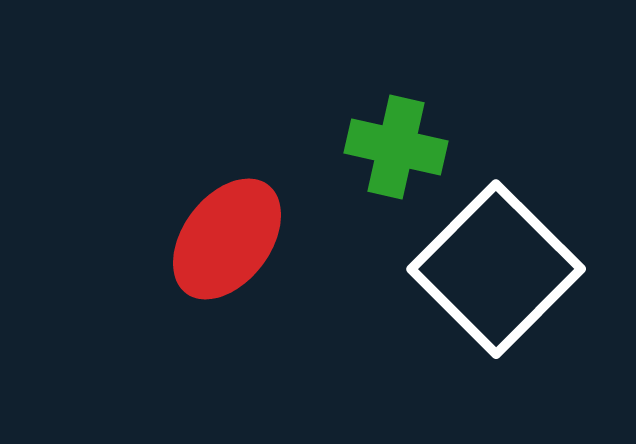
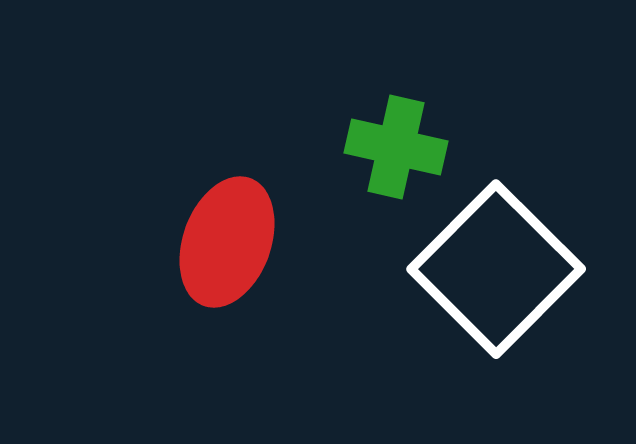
red ellipse: moved 3 px down; rotated 17 degrees counterclockwise
